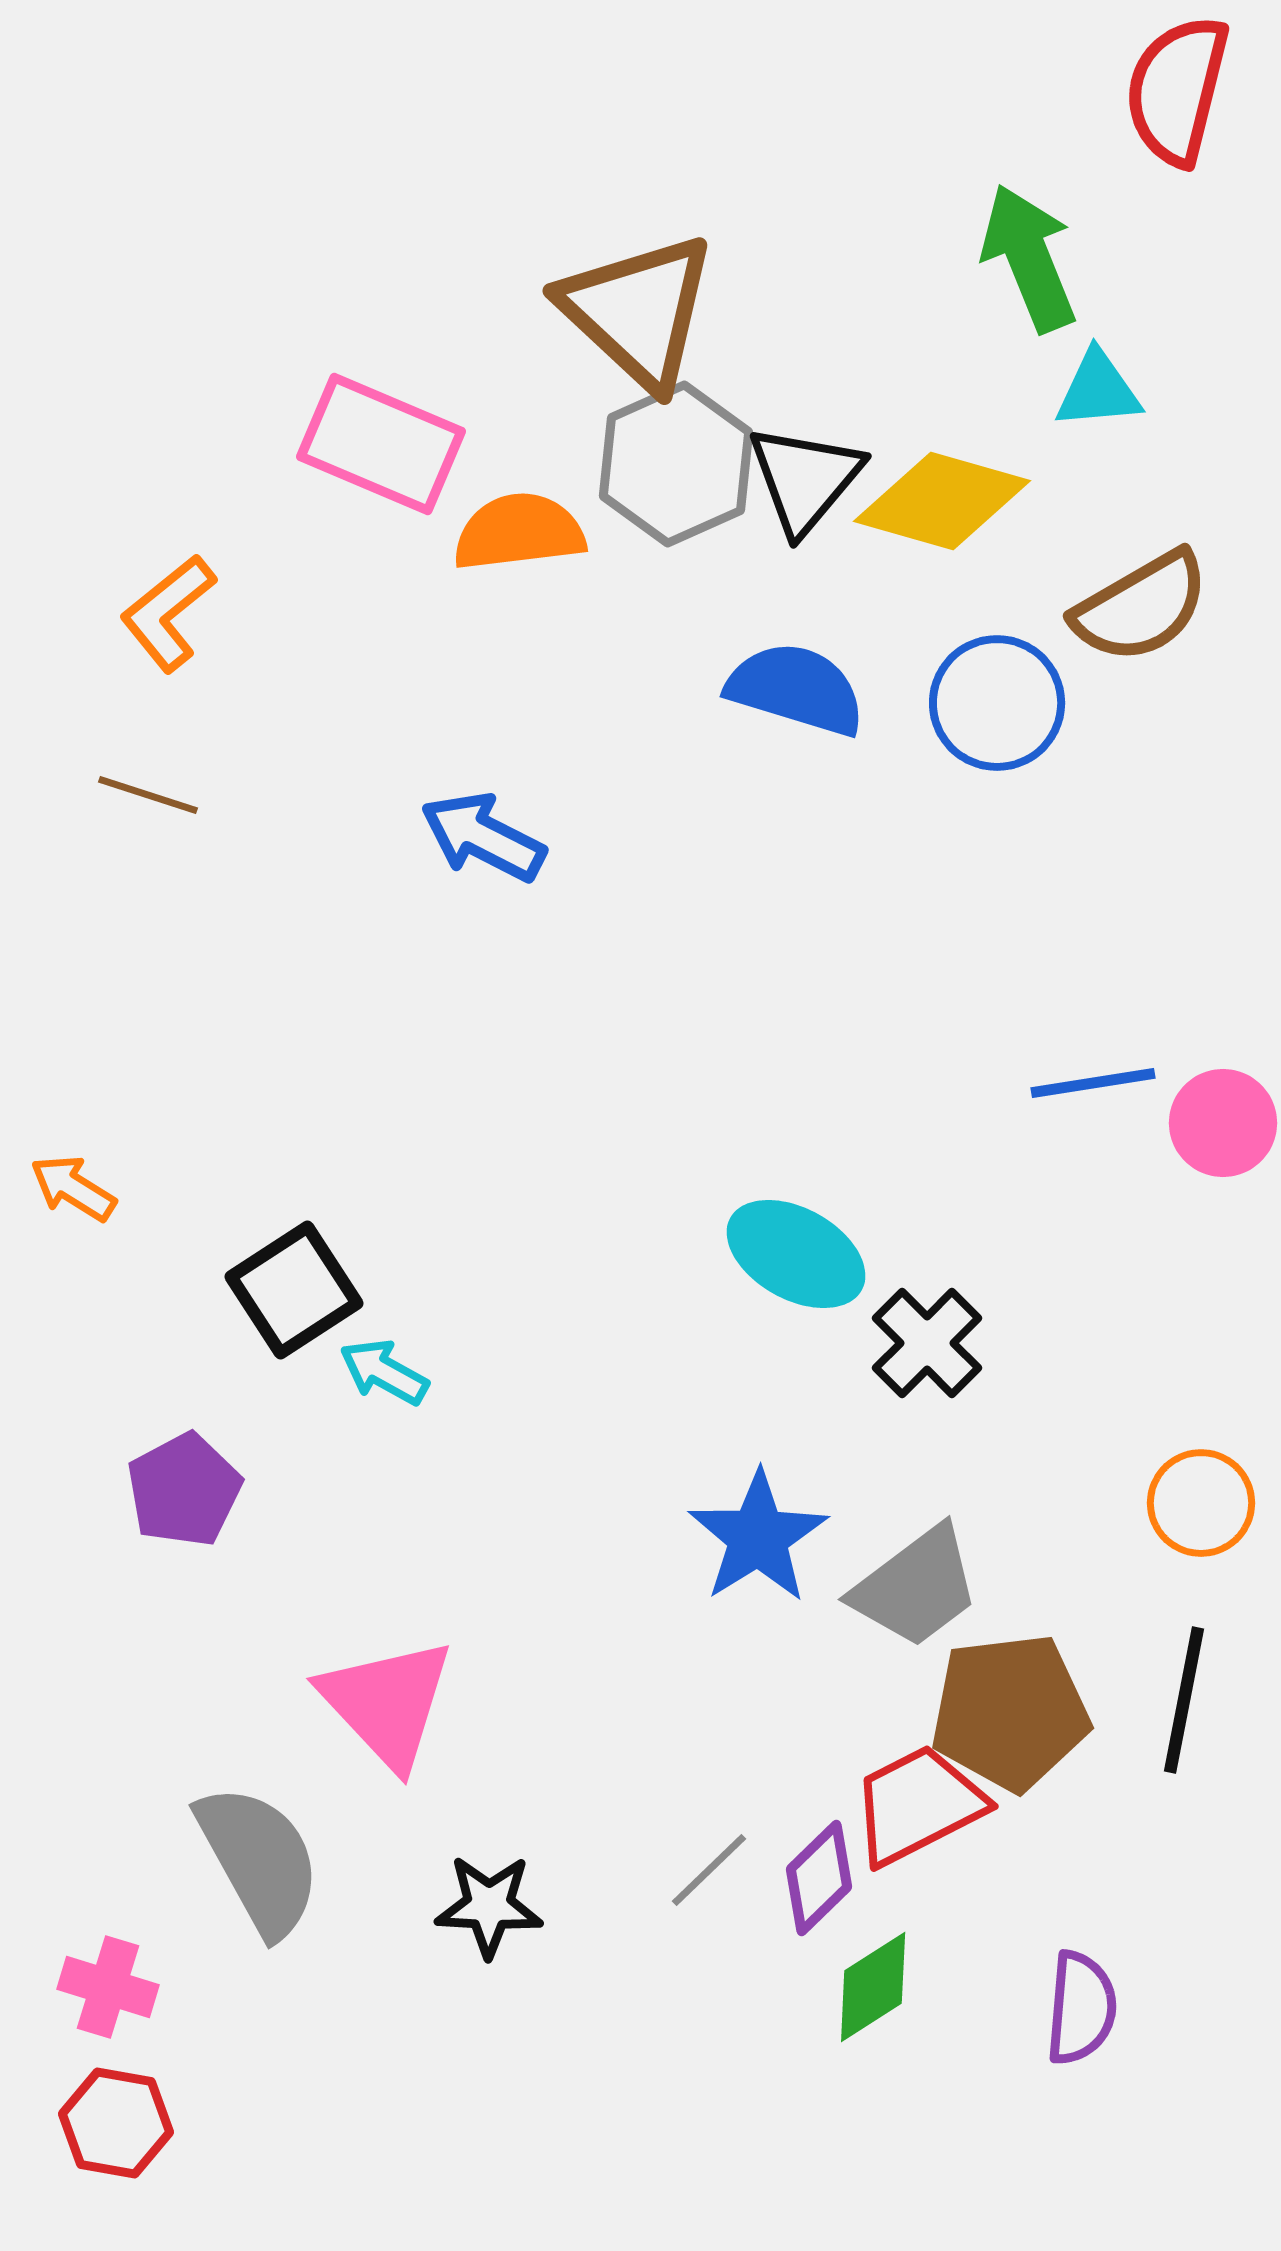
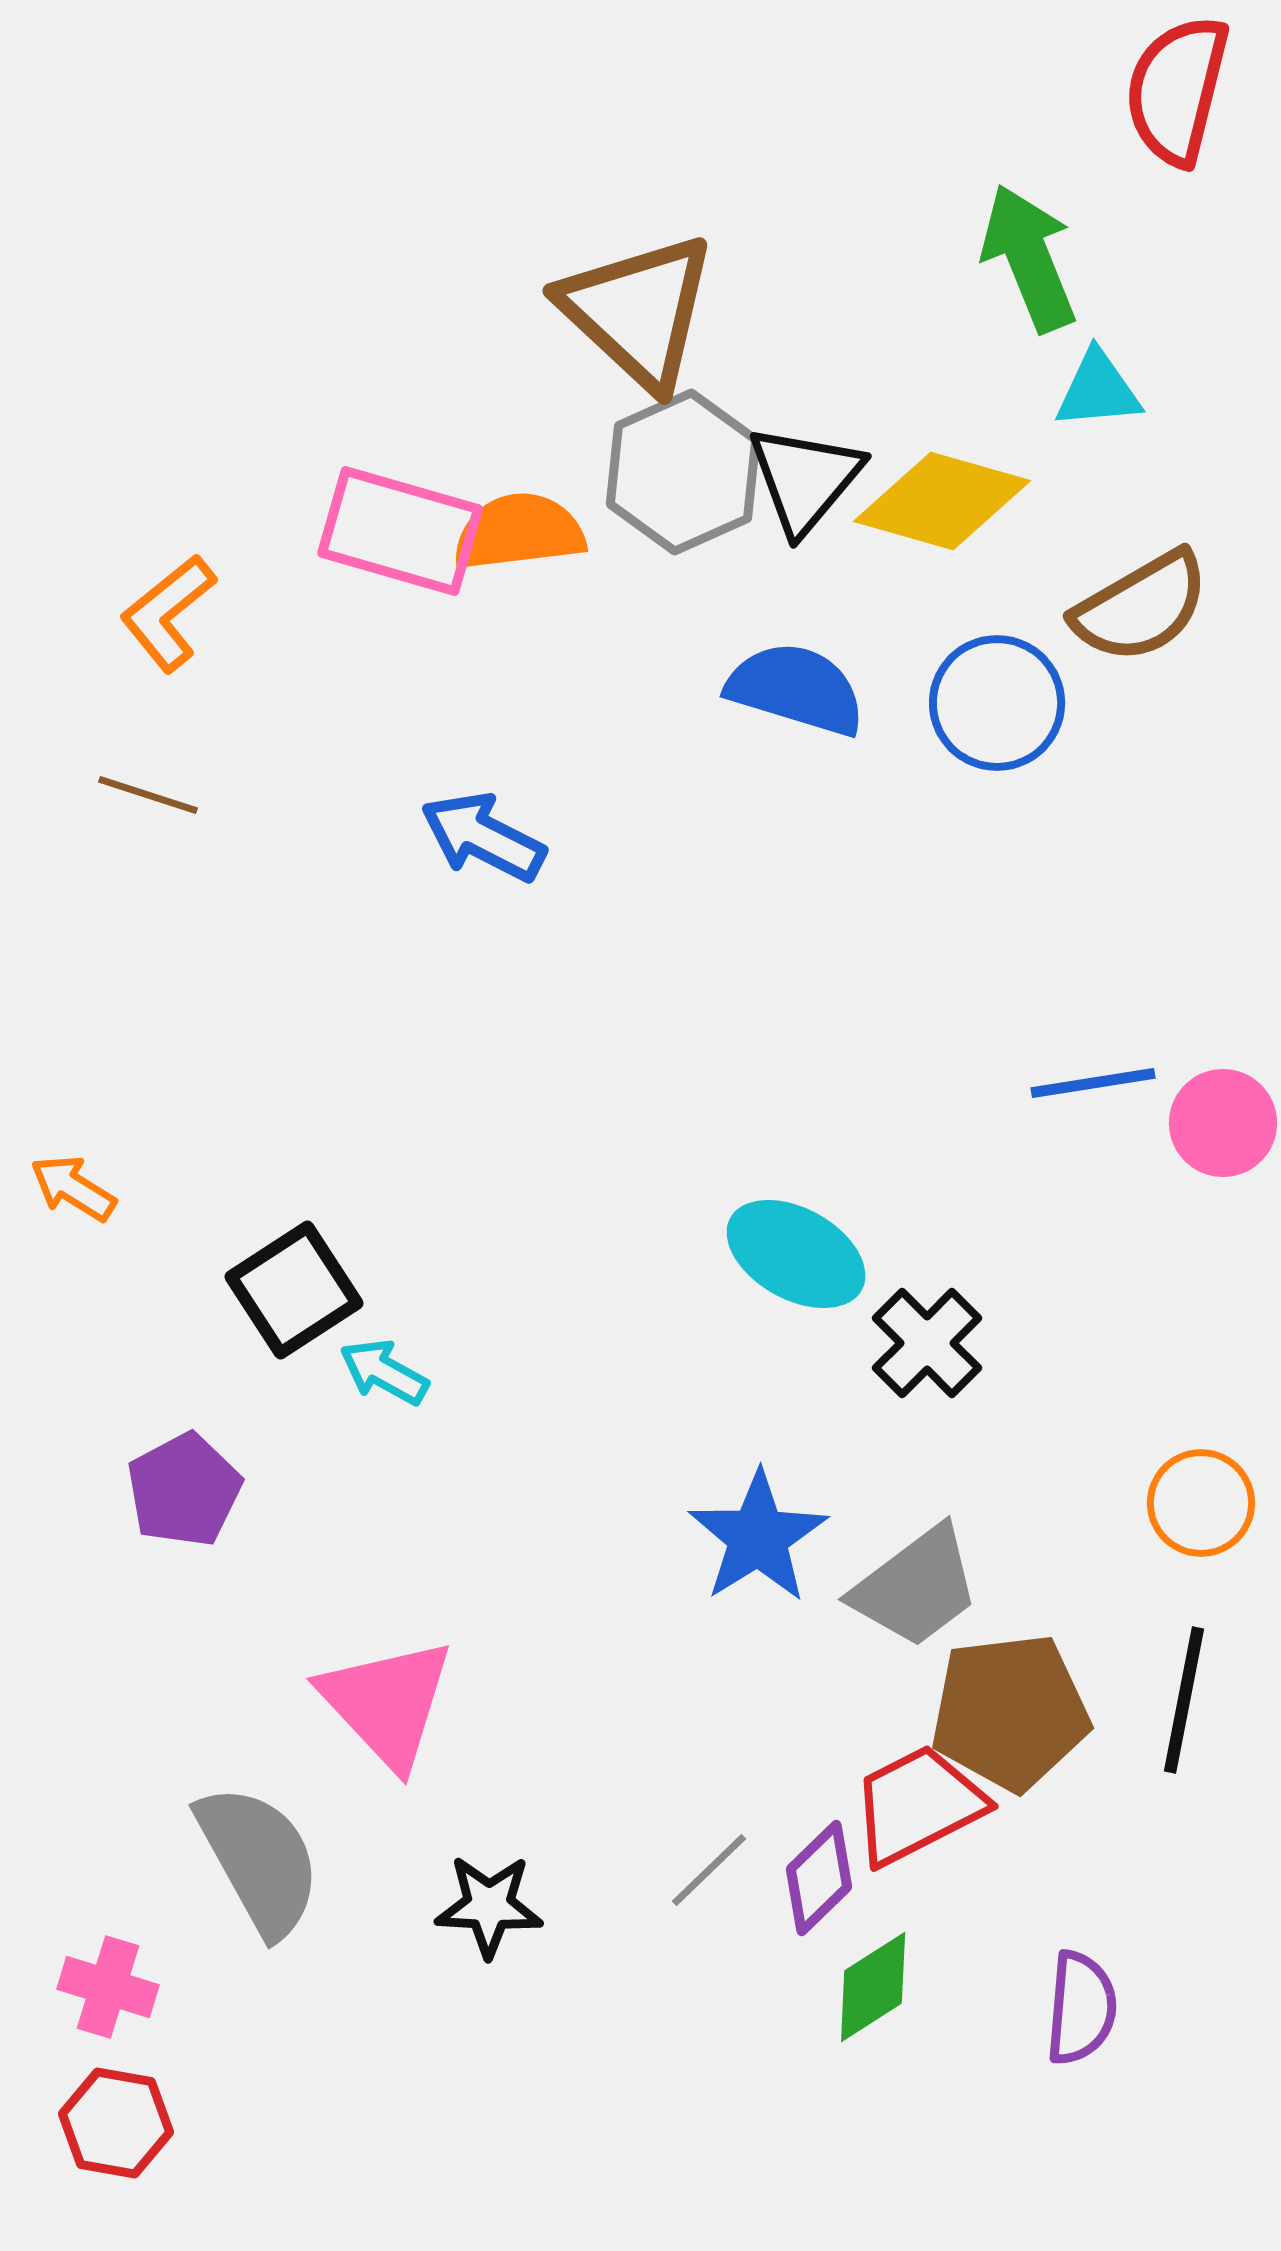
pink rectangle: moved 19 px right, 87 px down; rotated 7 degrees counterclockwise
gray hexagon: moved 7 px right, 8 px down
